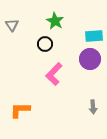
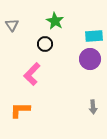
pink L-shape: moved 22 px left
